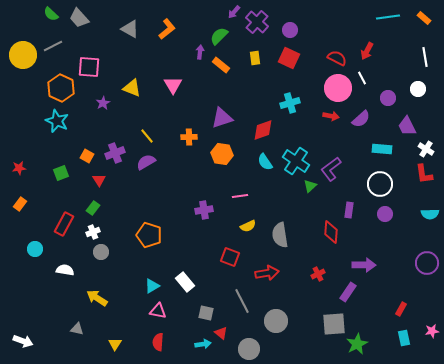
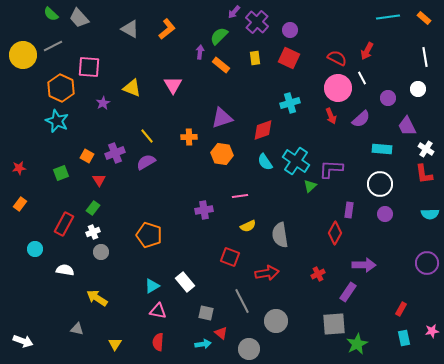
red arrow at (331, 116): rotated 56 degrees clockwise
purple L-shape at (331, 169): rotated 40 degrees clockwise
red diamond at (331, 232): moved 4 px right, 1 px down; rotated 25 degrees clockwise
